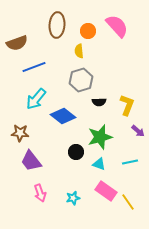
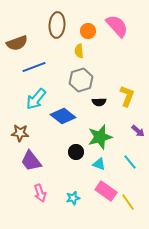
yellow L-shape: moved 9 px up
cyan line: rotated 63 degrees clockwise
